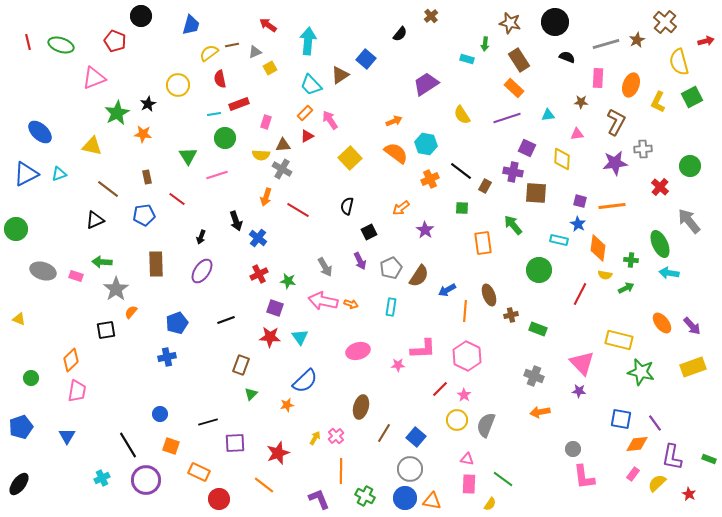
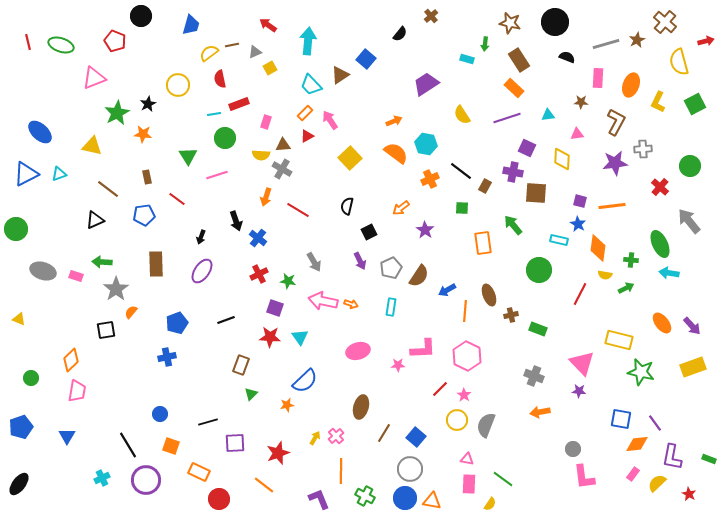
green square at (692, 97): moved 3 px right, 7 px down
gray arrow at (325, 267): moved 11 px left, 5 px up
